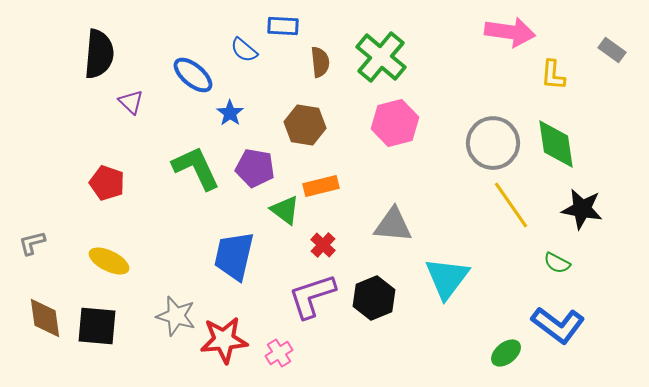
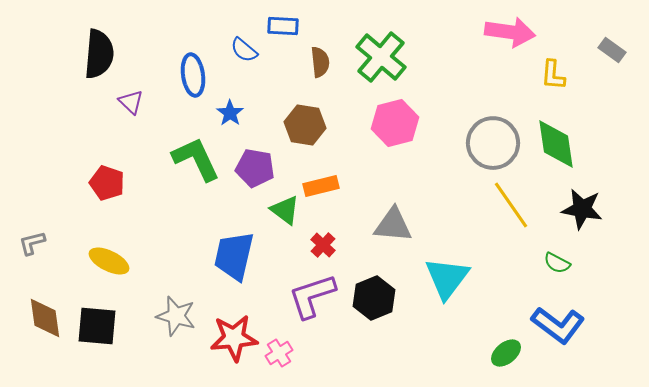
blue ellipse: rotated 42 degrees clockwise
green L-shape: moved 9 px up
red star: moved 10 px right, 2 px up
